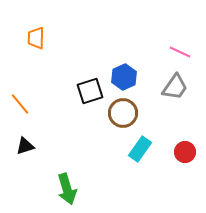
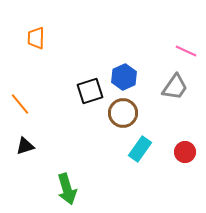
pink line: moved 6 px right, 1 px up
